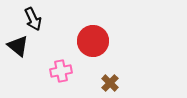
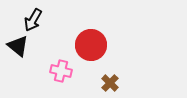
black arrow: moved 1 px down; rotated 55 degrees clockwise
red circle: moved 2 px left, 4 px down
pink cross: rotated 25 degrees clockwise
